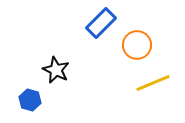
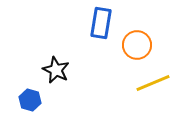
blue rectangle: rotated 36 degrees counterclockwise
